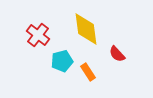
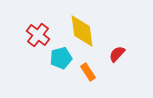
yellow diamond: moved 4 px left, 2 px down
red semicircle: rotated 84 degrees clockwise
cyan pentagon: moved 1 px left, 3 px up
